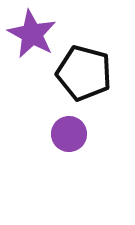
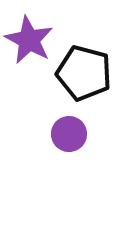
purple star: moved 3 px left, 6 px down
